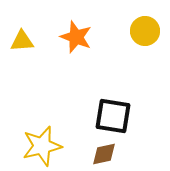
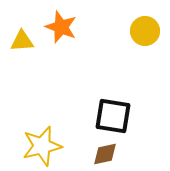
orange star: moved 15 px left, 10 px up
brown diamond: moved 1 px right
